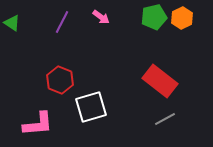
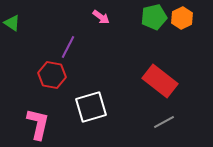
purple line: moved 6 px right, 25 px down
red hexagon: moved 8 px left, 5 px up; rotated 12 degrees counterclockwise
gray line: moved 1 px left, 3 px down
pink L-shape: rotated 72 degrees counterclockwise
